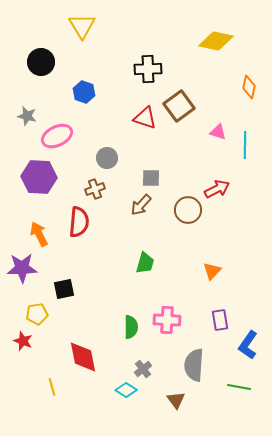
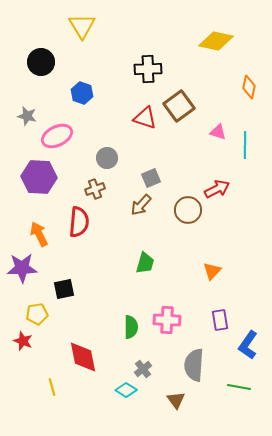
blue hexagon: moved 2 px left, 1 px down
gray square: rotated 24 degrees counterclockwise
